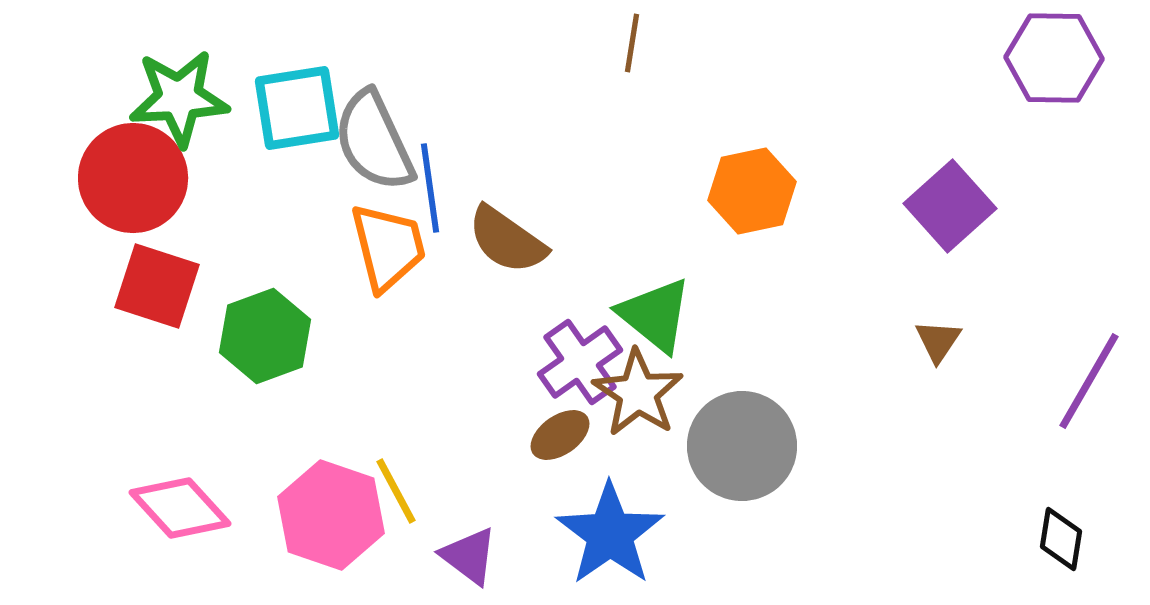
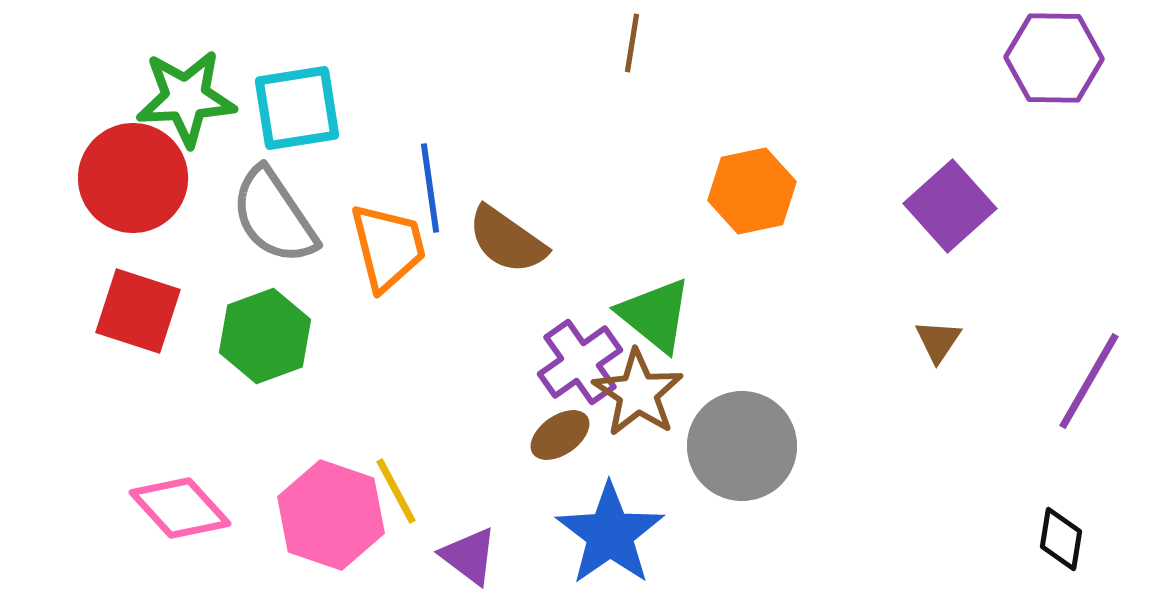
green star: moved 7 px right
gray semicircle: moved 100 px left, 75 px down; rotated 9 degrees counterclockwise
red square: moved 19 px left, 25 px down
